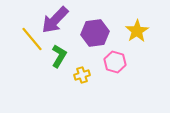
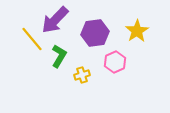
pink hexagon: rotated 20 degrees clockwise
